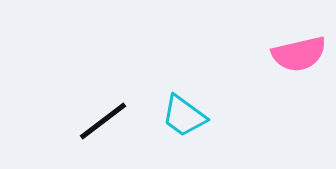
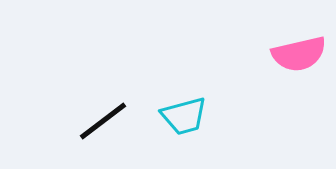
cyan trapezoid: rotated 51 degrees counterclockwise
